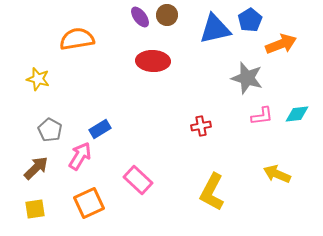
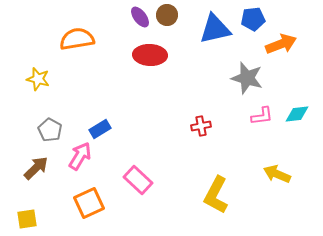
blue pentagon: moved 3 px right, 1 px up; rotated 25 degrees clockwise
red ellipse: moved 3 px left, 6 px up
yellow L-shape: moved 4 px right, 3 px down
yellow square: moved 8 px left, 10 px down
